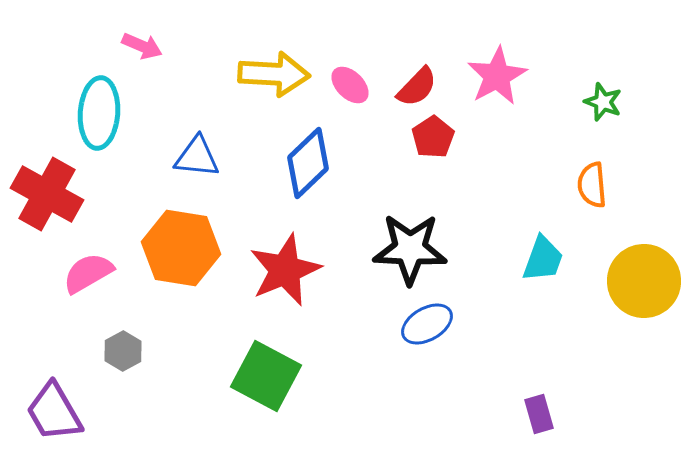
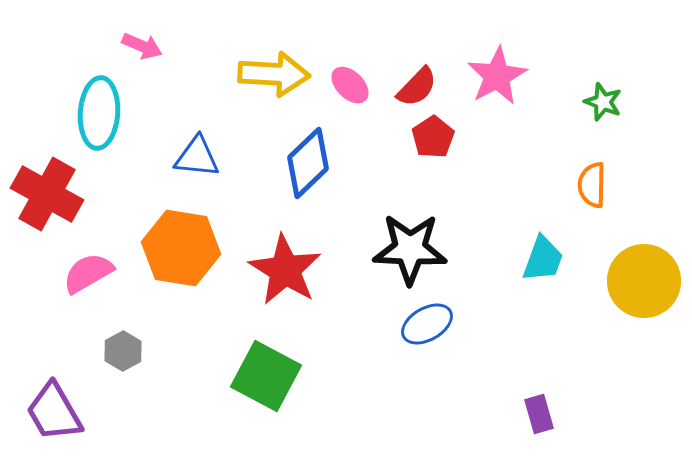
orange semicircle: rotated 6 degrees clockwise
red star: rotated 18 degrees counterclockwise
